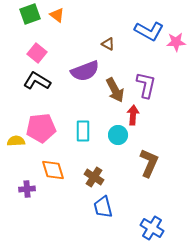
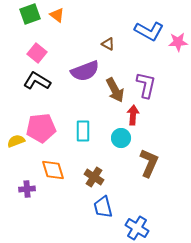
pink star: moved 2 px right
cyan circle: moved 3 px right, 3 px down
yellow semicircle: rotated 18 degrees counterclockwise
blue cross: moved 15 px left
